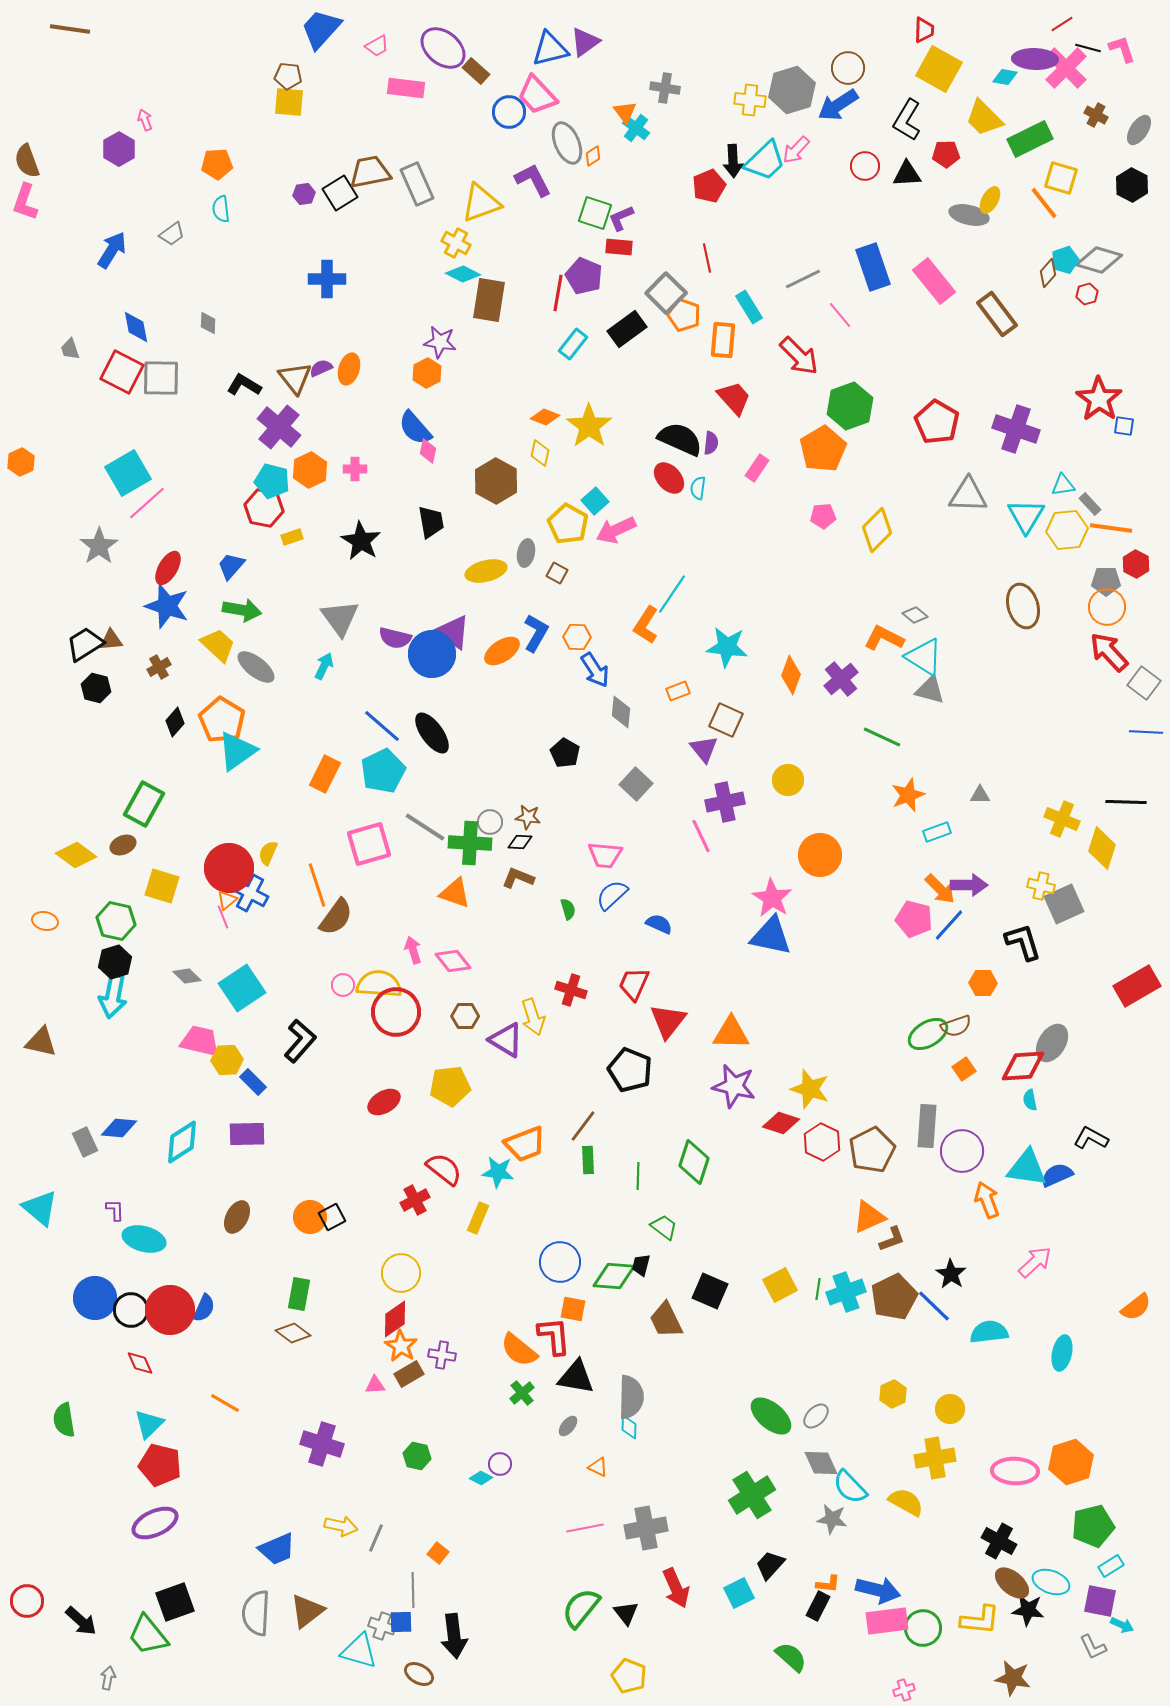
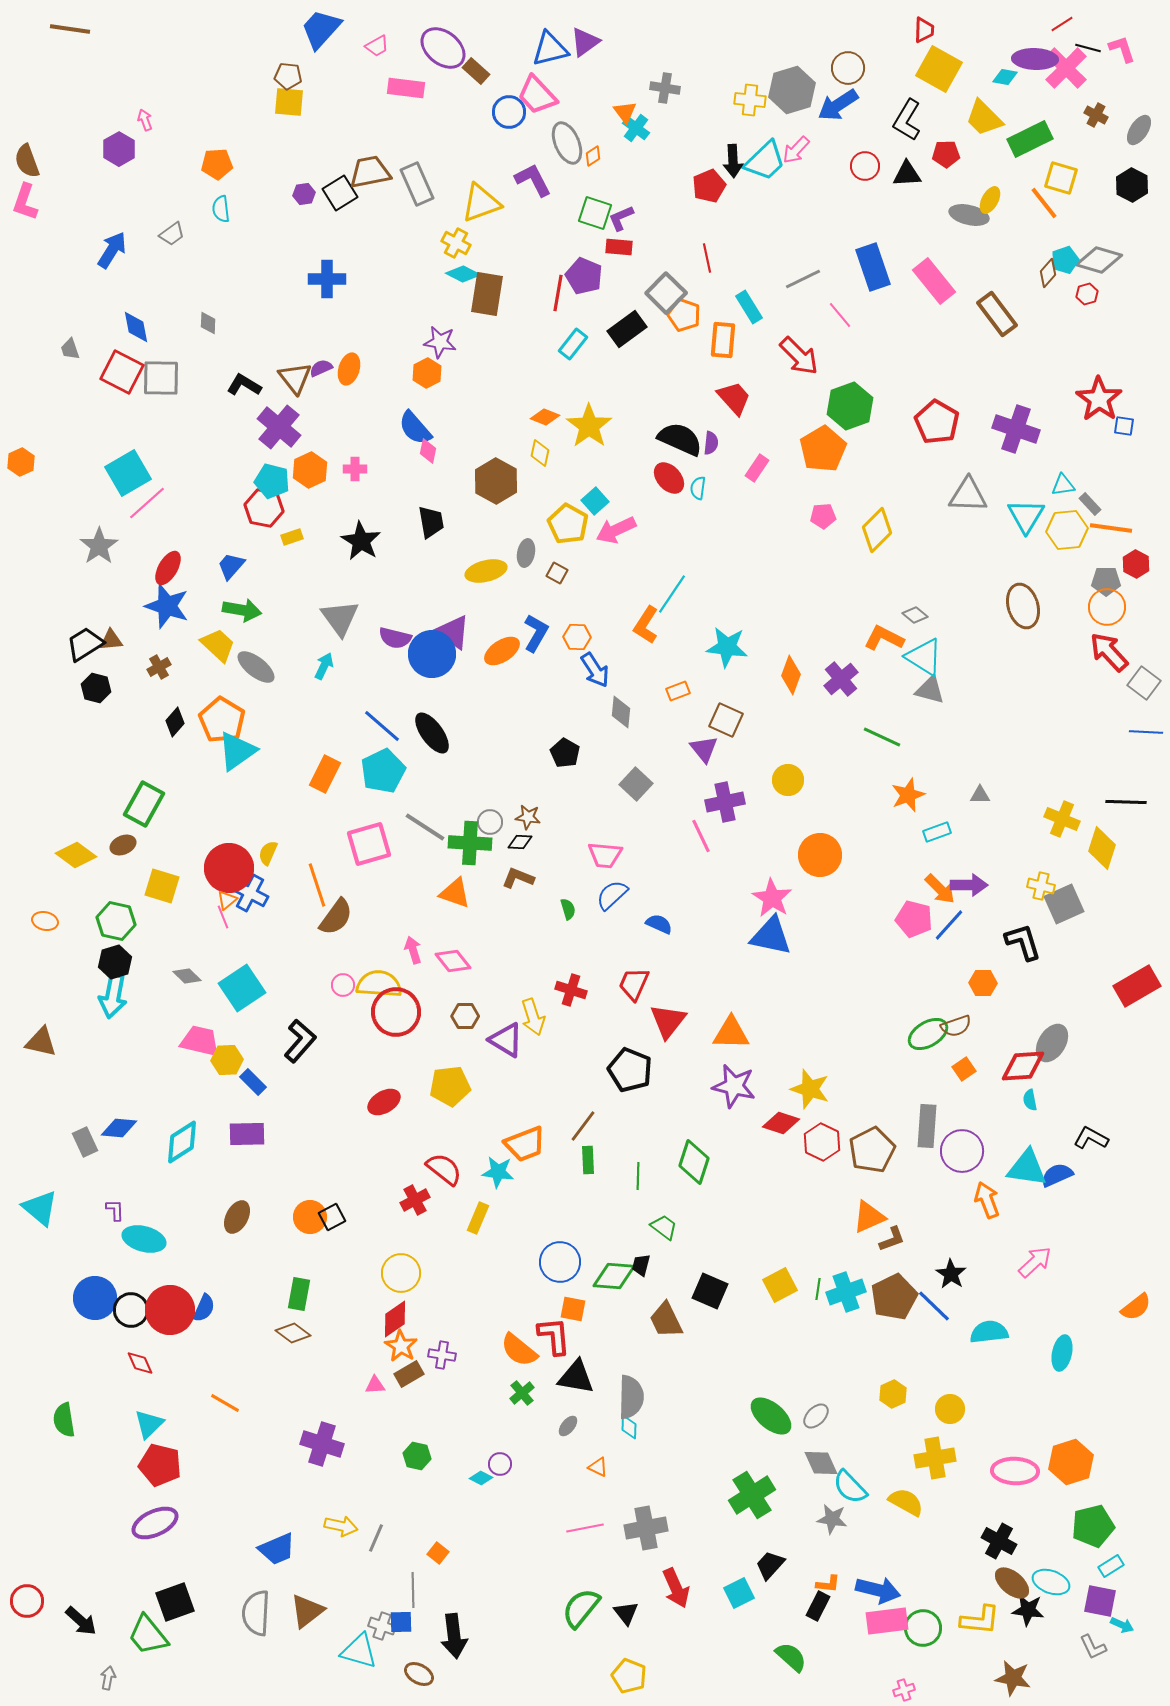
brown rectangle at (489, 300): moved 2 px left, 6 px up
